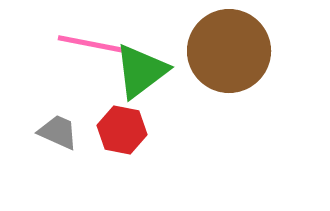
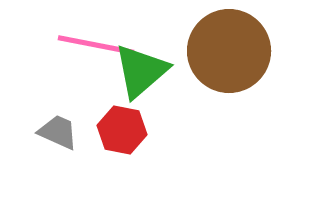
green triangle: rotated 4 degrees counterclockwise
